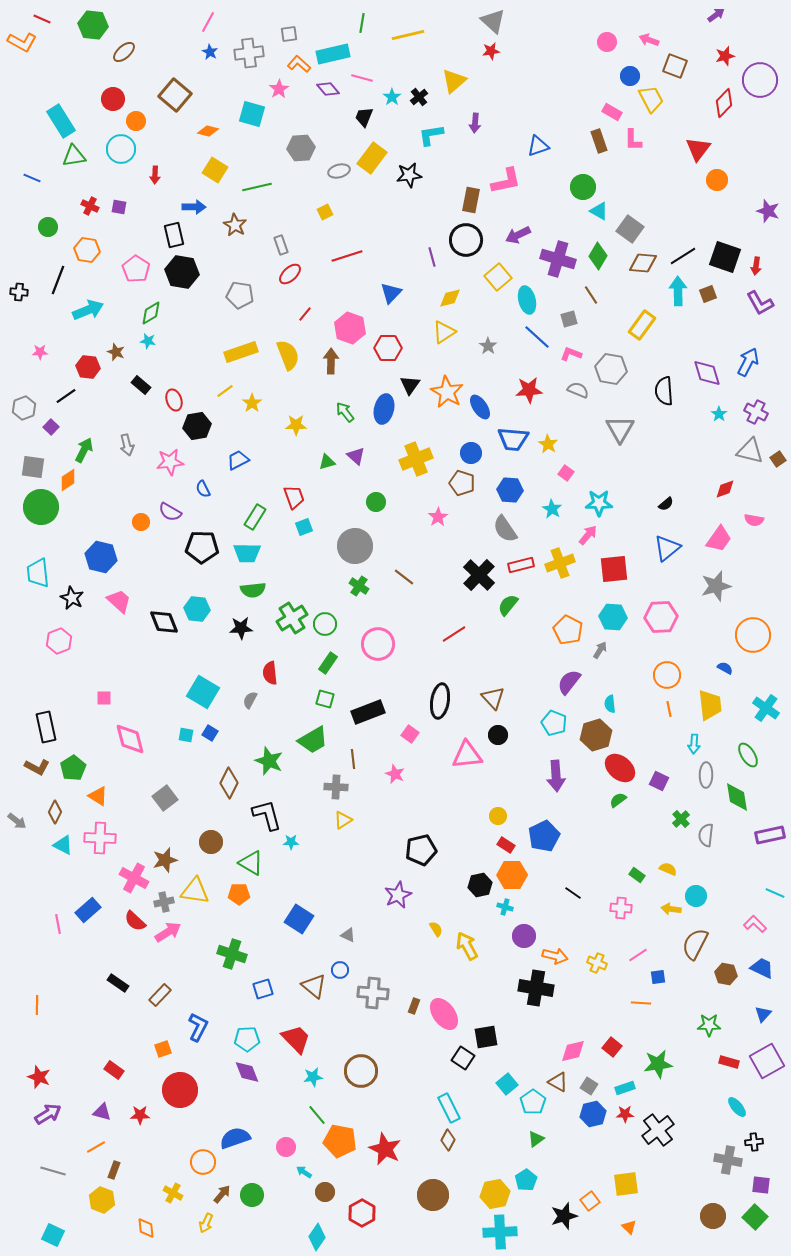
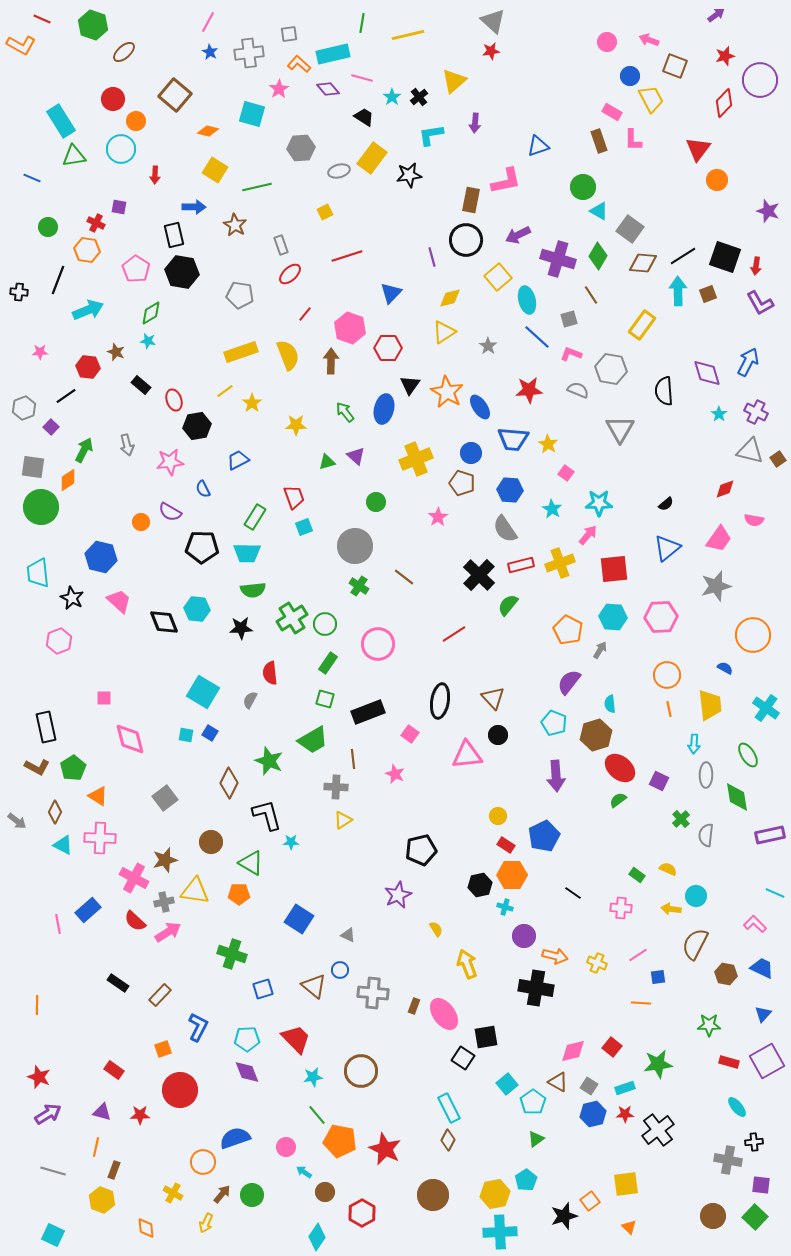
green hexagon at (93, 25): rotated 12 degrees clockwise
orange L-shape at (22, 42): moved 1 px left, 3 px down
black trapezoid at (364, 117): rotated 100 degrees clockwise
red cross at (90, 206): moved 6 px right, 17 px down
yellow arrow at (467, 946): moved 18 px down; rotated 8 degrees clockwise
orange line at (96, 1147): rotated 48 degrees counterclockwise
